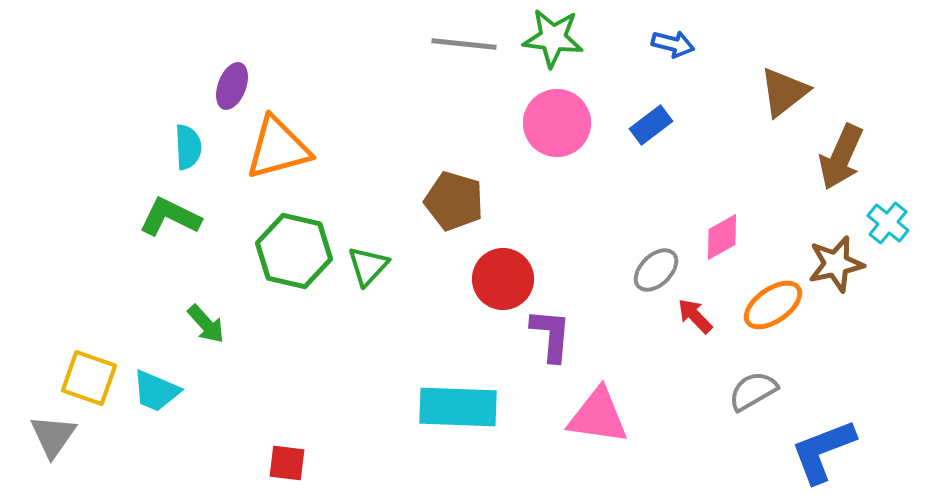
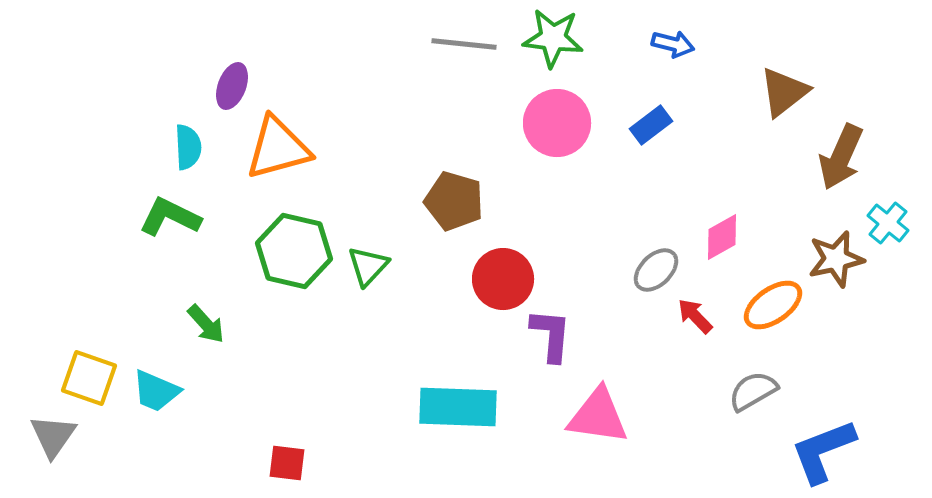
brown star: moved 5 px up
